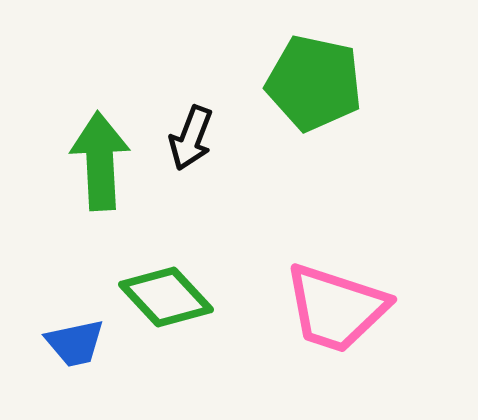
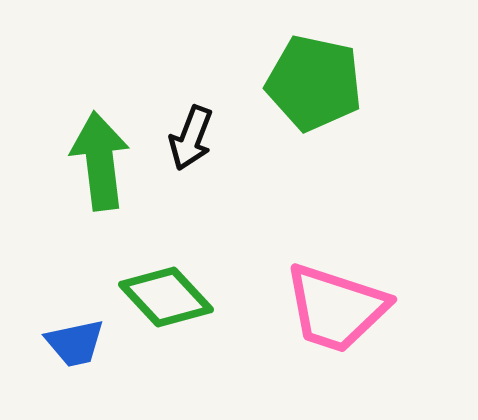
green arrow: rotated 4 degrees counterclockwise
